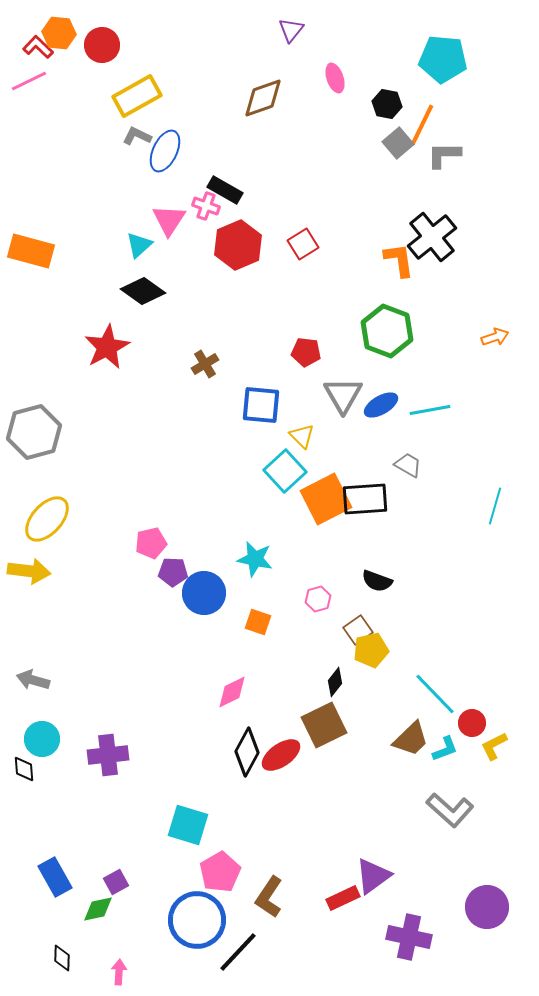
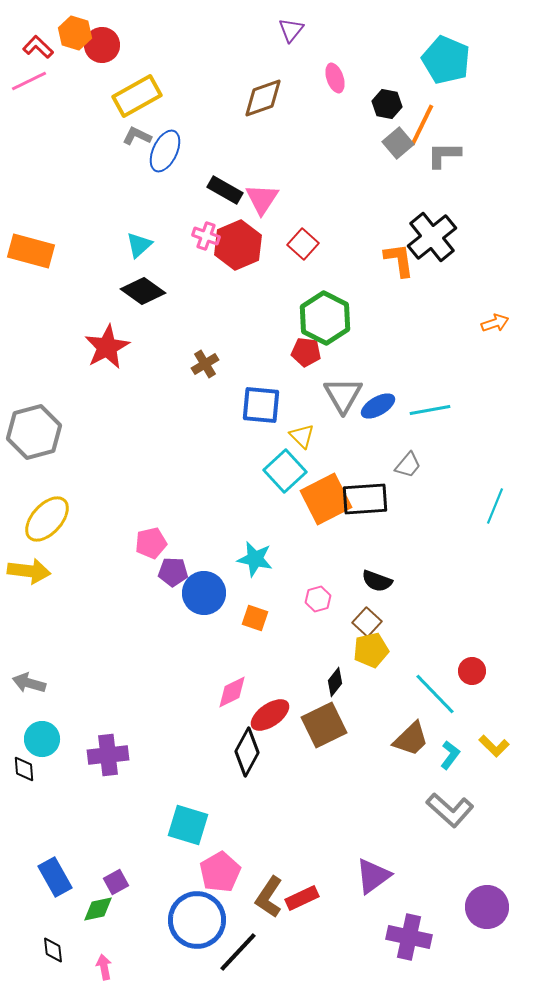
orange hexagon at (59, 33): moved 16 px right; rotated 12 degrees clockwise
cyan pentagon at (443, 59): moved 3 px right, 1 px down; rotated 18 degrees clockwise
pink cross at (206, 206): moved 30 px down
pink triangle at (169, 220): moved 93 px right, 21 px up
red square at (303, 244): rotated 16 degrees counterclockwise
green hexagon at (387, 331): moved 62 px left, 13 px up; rotated 6 degrees clockwise
orange arrow at (495, 337): moved 14 px up
blue ellipse at (381, 405): moved 3 px left, 1 px down
gray trapezoid at (408, 465): rotated 100 degrees clockwise
cyan line at (495, 506): rotated 6 degrees clockwise
orange square at (258, 622): moved 3 px left, 4 px up
brown square at (358, 630): moved 9 px right, 8 px up; rotated 12 degrees counterclockwise
gray arrow at (33, 680): moved 4 px left, 3 px down
red circle at (472, 723): moved 52 px up
yellow L-shape at (494, 746): rotated 108 degrees counterclockwise
cyan L-shape at (445, 749): moved 5 px right, 6 px down; rotated 32 degrees counterclockwise
red ellipse at (281, 755): moved 11 px left, 40 px up
red rectangle at (343, 898): moved 41 px left
black diamond at (62, 958): moved 9 px left, 8 px up; rotated 8 degrees counterclockwise
pink arrow at (119, 972): moved 15 px left, 5 px up; rotated 15 degrees counterclockwise
